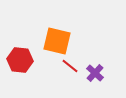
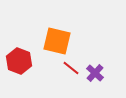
red hexagon: moved 1 px left, 1 px down; rotated 15 degrees clockwise
red line: moved 1 px right, 2 px down
